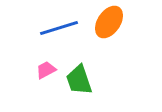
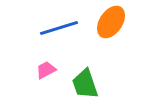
orange ellipse: moved 2 px right
green trapezoid: moved 6 px right, 4 px down
